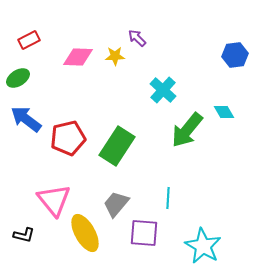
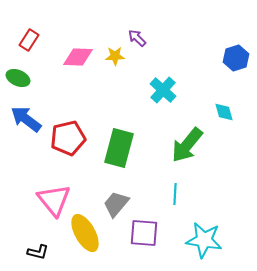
red rectangle: rotated 30 degrees counterclockwise
blue hexagon: moved 1 px right, 3 px down; rotated 10 degrees counterclockwise
green ellipse: rotated 55 degrees clockwise
cyan diamond: rotated 15 degrees clockwise
green arrow: moved 15 px down
green rectangle: moved 2 px right, 2 px down; rotated 18 degrees counterclockwise
cyan line: moved 7 px right, 4 px up
black L-shape: moved 14 px right, 17 px down
cyan star: moved 1 px right, 6 px up; rotated 21 degrees counterclockwise
